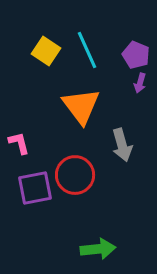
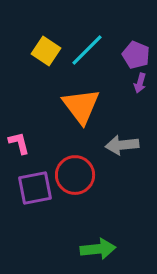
cyan line: rotated 69 degrees clockwise
gray arrow: rotated 100 degrees clockwise
